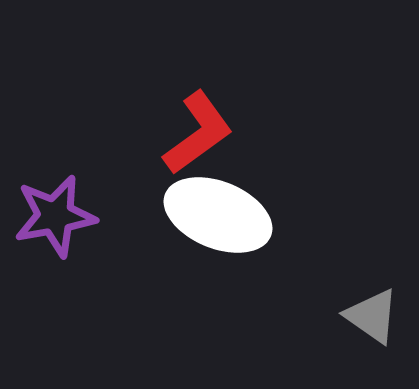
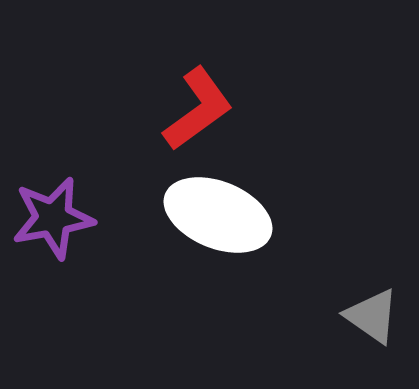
red L-shape: moved 24 px up
purple star: moved 2 px left, 2 px down
